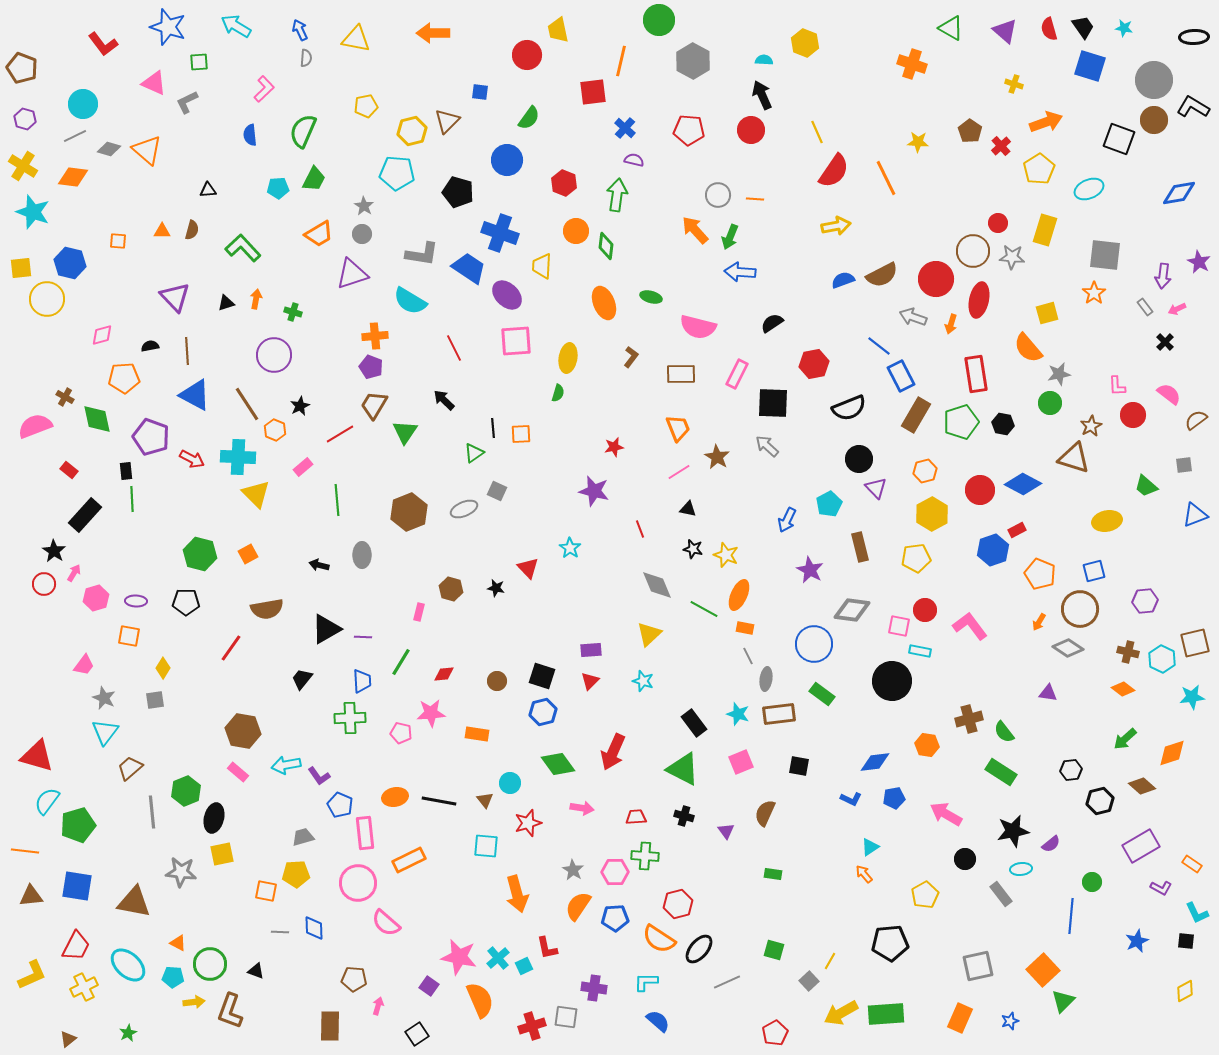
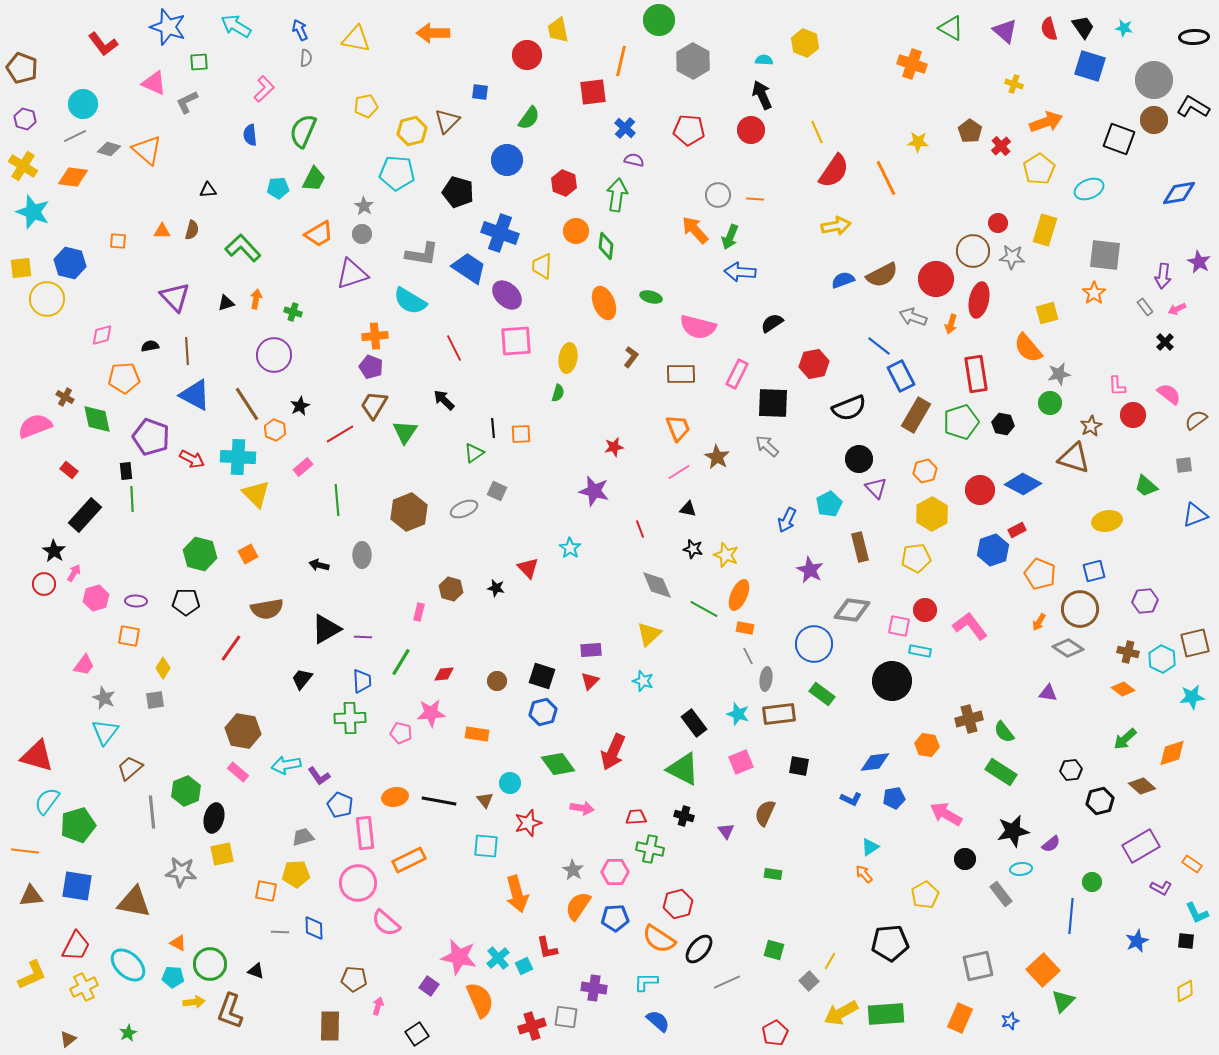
green cross at (645, 856): moved 5 px right, 7 px up; rotated 8 degrees clockwise
